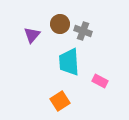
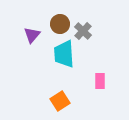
gray cross: rotated 24 degrees clockwise
cyan trapezoid: moved 5 px left, 8 px up
pink rectangle: rotated 63 degrees clockwise
